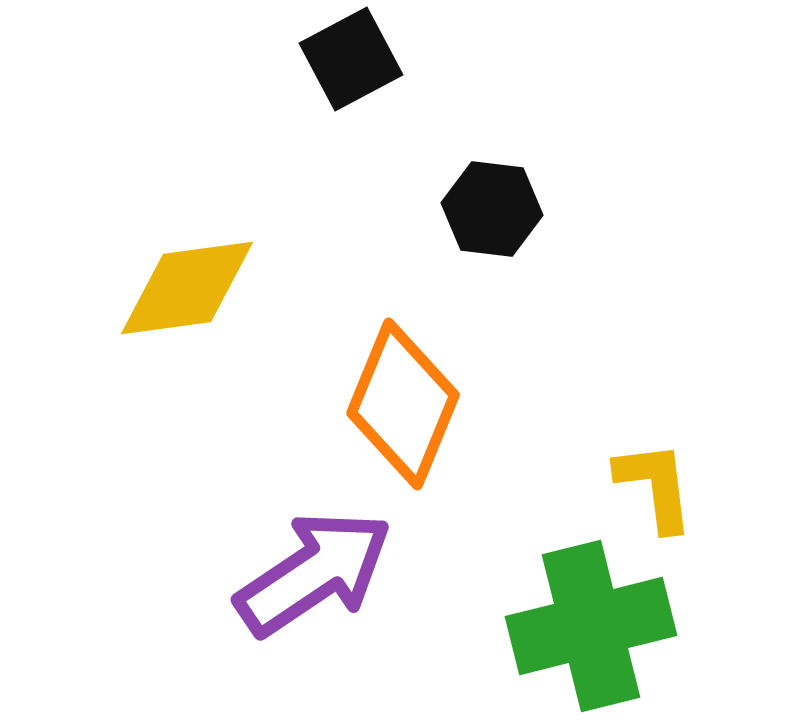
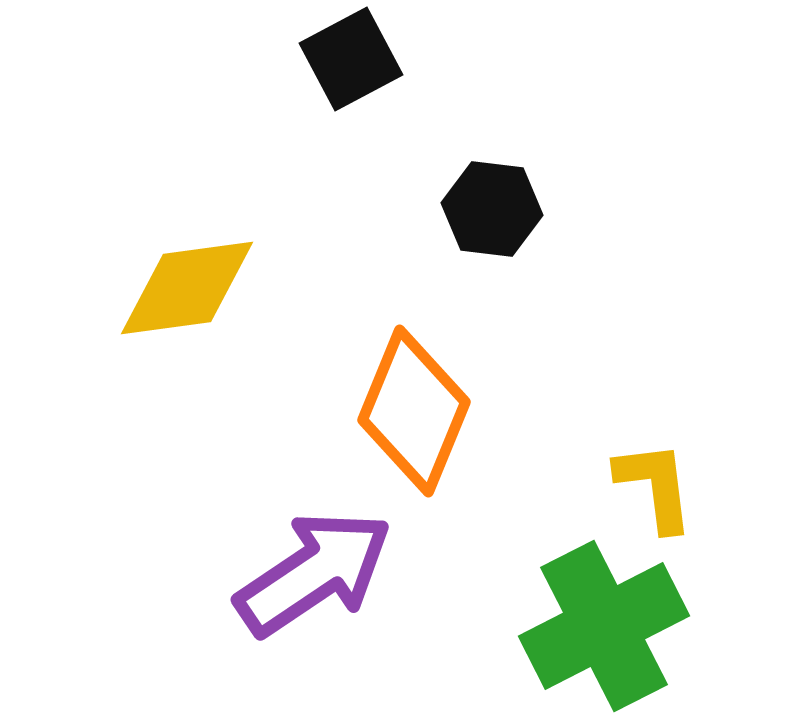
orange diamond: moved 11 px right, 7 px down
green cross: moved 13 px right; rotated 13 degrees counterclockwise
